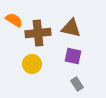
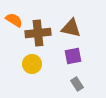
purple square: rotated 24 degrees counterclockwise
